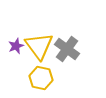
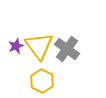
yellow hexagon: moved 1 px right, 3 px down; rotated 15 degrees clockwise
